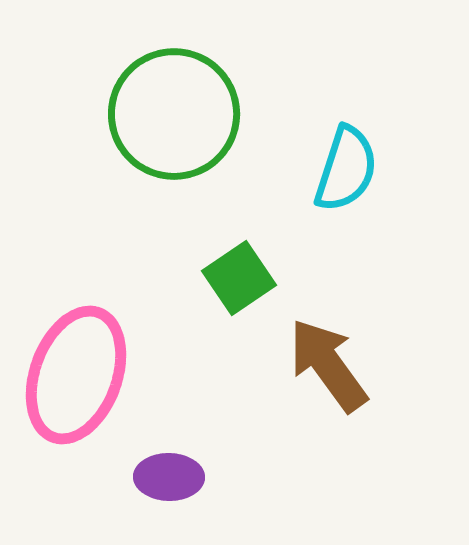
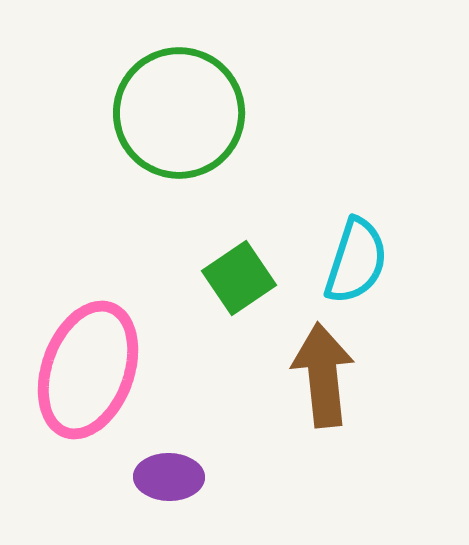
green circle: moved 5 px right, 1 px up
cyan semicircle: moved 10 px right, 92 px down
brown arrow: moved 5 px left, 10 px down; rotated 30 degrees clockwise
pink ellipse: moved 12 px right, 5 px up
